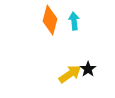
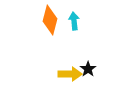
yellow arrow: rotated 35 degrees clockwise
